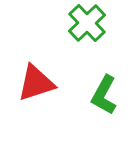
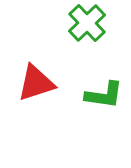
green L-shape: rotated 111 degrees counterclockwise
